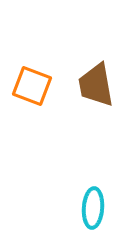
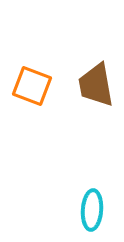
cyan ellipse: moved 1 px left, 2 px down
